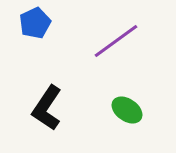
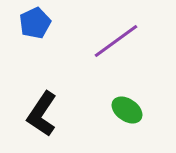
black L-shape: moved 5 px left, 6 px down
